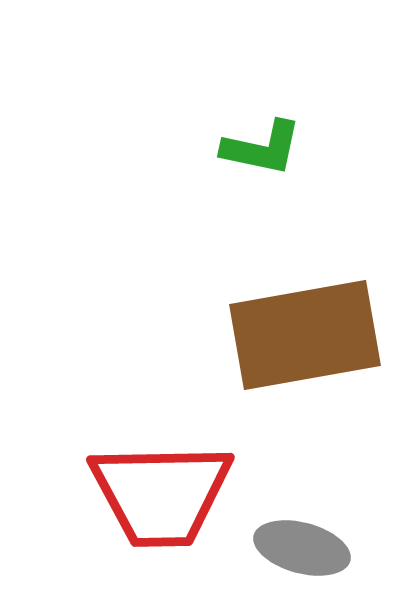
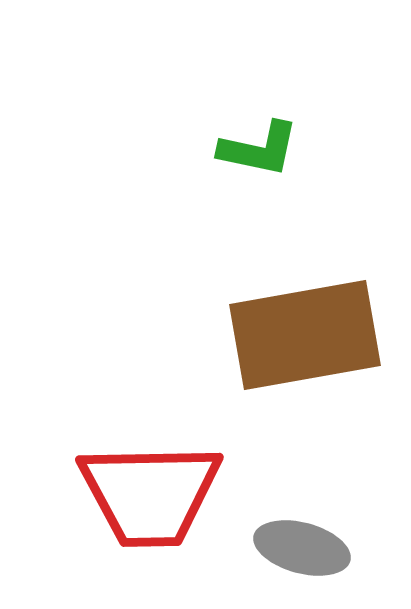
green L-shape: moved 3 px left, 1 px down
red trapezoid: moved 11 px left
